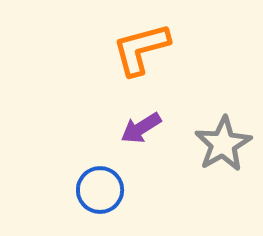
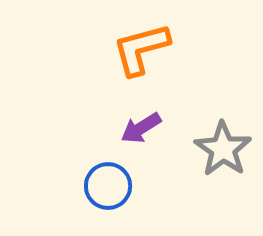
gray star: moved 5 px down; rotated 8 degrees counterclockwise
blue circle: moved 8 px right, 4 px up
